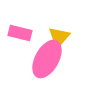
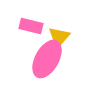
pink rectangle: moved 11 px right, 7 px up
